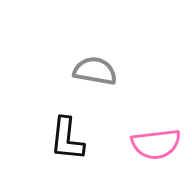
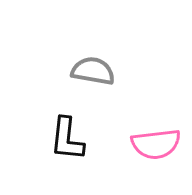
gray semicircle: moved 2 px left
